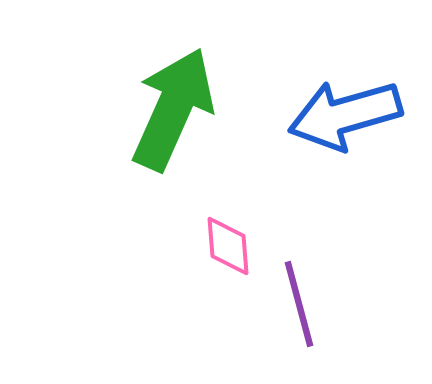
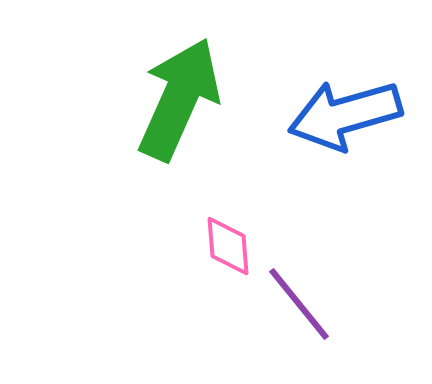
green arrow: moved 6 px right, 10 px up
purple line: rotated 24 degrees counterclockwise
